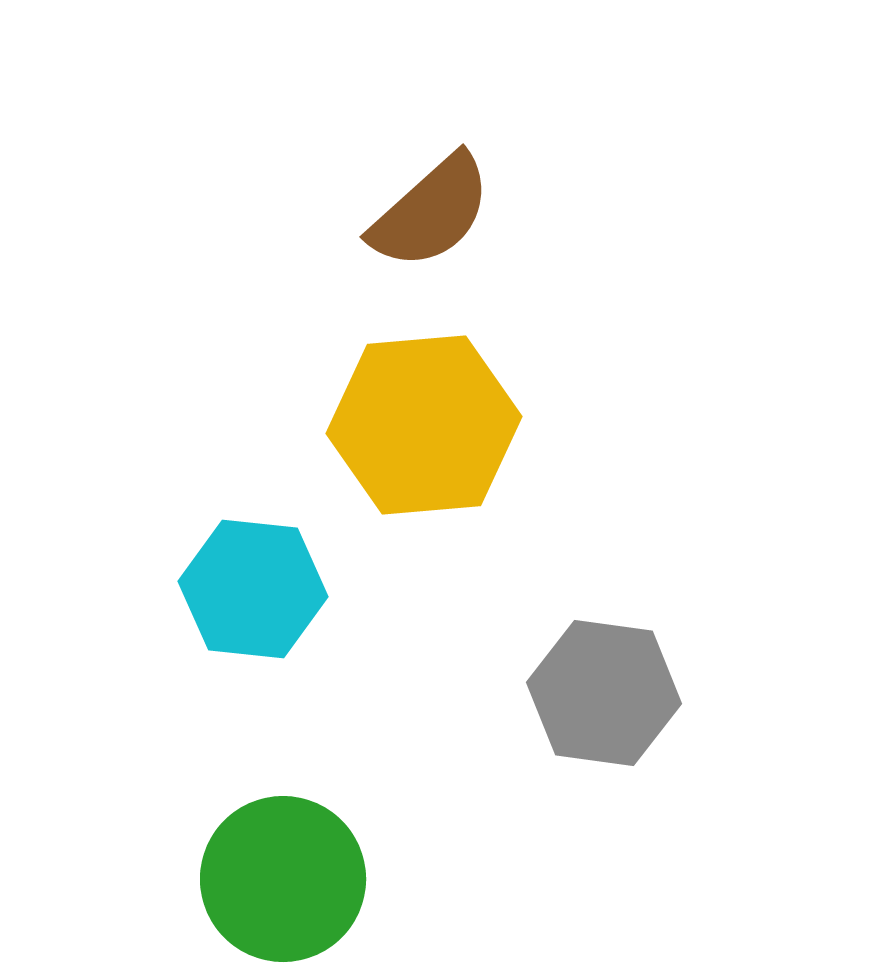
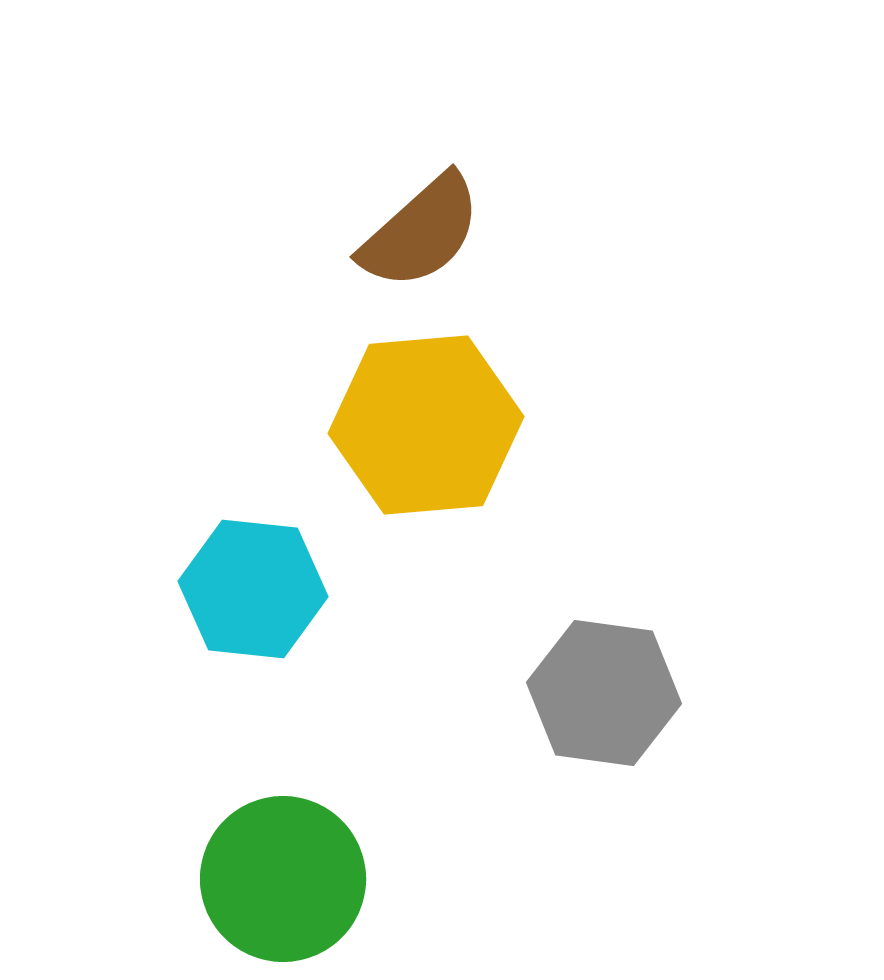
brown semicircle: moved 10 px left, 20 px down
yellow hexagon: moved 2 px right
